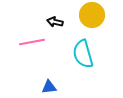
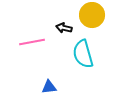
black arrow: moved 9 px right, 6 px down
